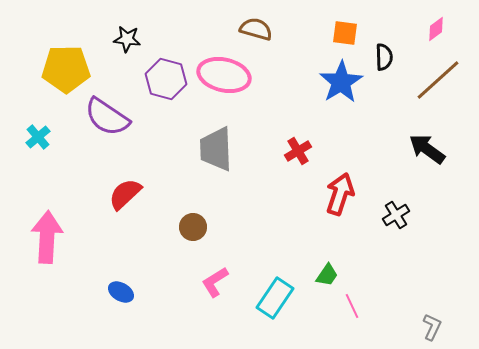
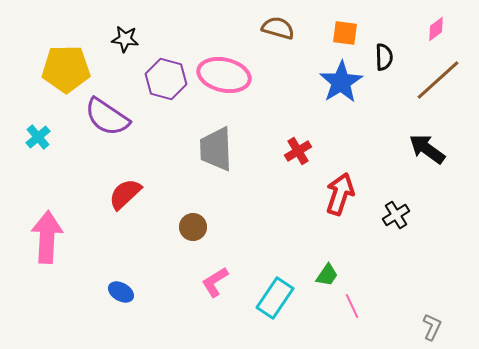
brown semicircle: moved 22 px right, 1 px up
black star: moved 2 px left
